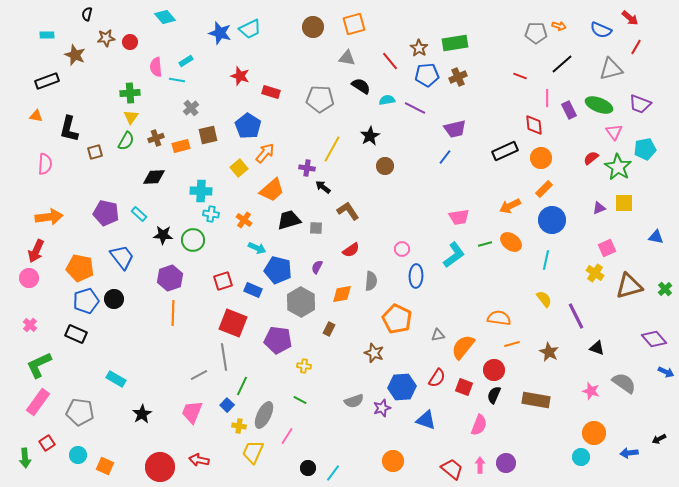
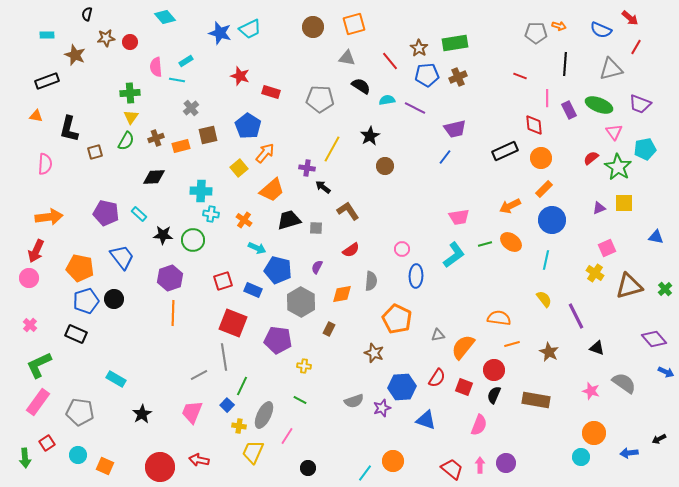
black line at (562, 64): moved 3 px right; rotated 45 degrees counterclockwise
cyan line at (333, 473): moved 32 px right
